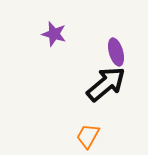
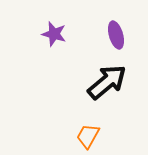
purple ellipse: moved 17 px up
black arrow: moved 1 px right, 2 px up
